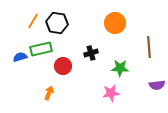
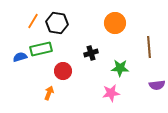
red circle: moved 5 px down
